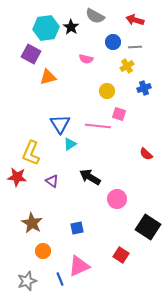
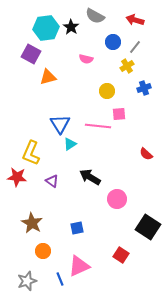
gray line: rotated 48 degrees counterclockwise
pink square: rotated 24 degrees counterclockwise
